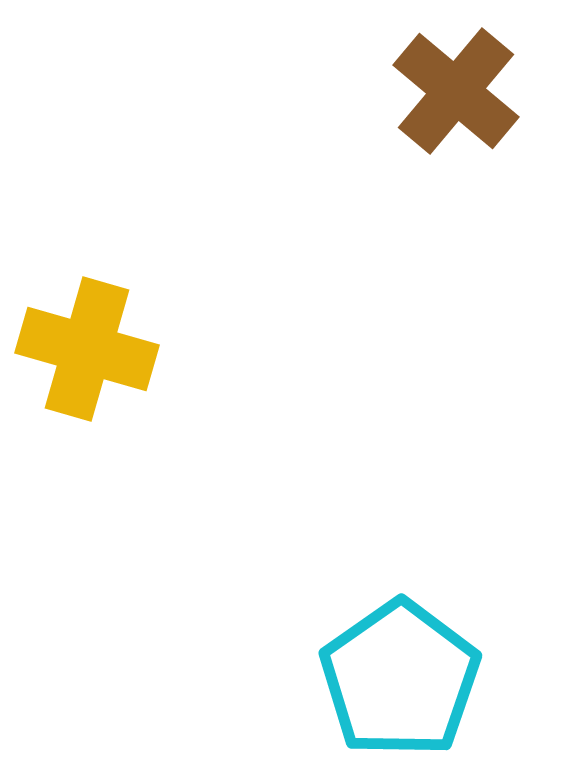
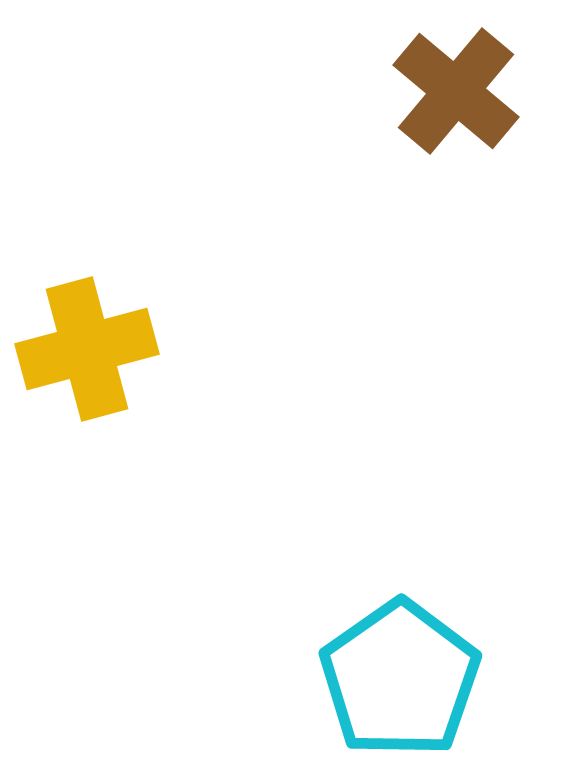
yellow cross: rotated 31 degrees counterclockwise
